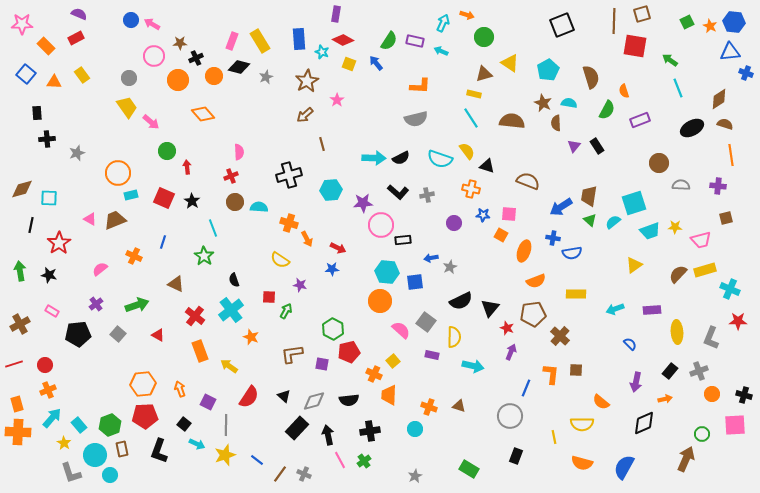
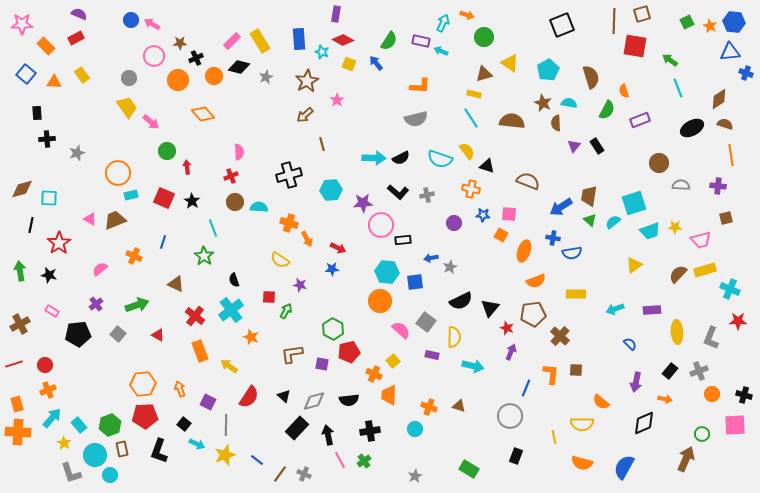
pink rectangle at (232, 41): rotated 24 degrees clockwise
purple rectangle at (415, 41): moved 6 px right
orange arrow at (665, 399): rotated 24 degrees clockwise
